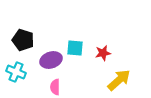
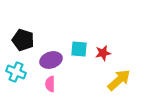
cyan square: moved 4 px right, 1 px down
pink semicircle: moved 5 px left, 3 px up
